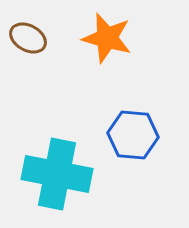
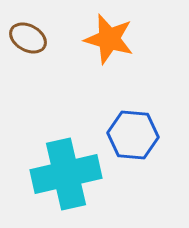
orange star: moved 2 px right, 1 px down
cyan cross: moved 9 px right; rotated 24 degrees counterclockwise
